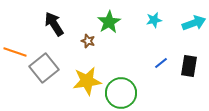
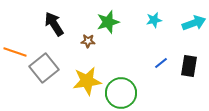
green star: moved 1 px left; rotated 15 degrees clockwise
brown star: rotated 16 degrees counterclockwise
